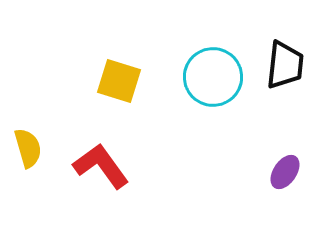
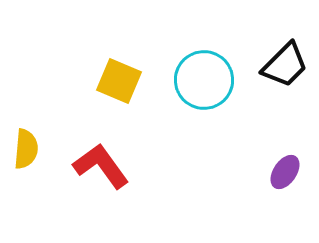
black trapezoid: rotated 39 degrees clockwise
cyan circle: moved 9 px left, 3 px down
yellow square: rotated 6 degrees clockwise
yellow semicircle: moved 2 px left, 1 px down; rotated 21 degrees clockwise
